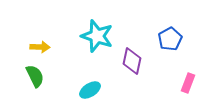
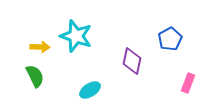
cyan star: moved 21 px left
